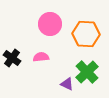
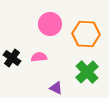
pink semicircle: moved 2 px left
purple triangle: moved 11 px left, 4 px down
